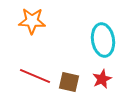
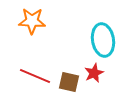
red star: moved 8 px left, 6 px up
